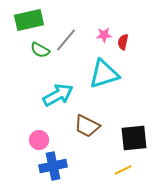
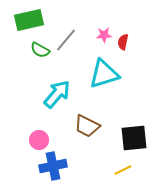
cyan arrow: moved 1 px left, 1 px up; rotated 20 degrees counterclockwise
